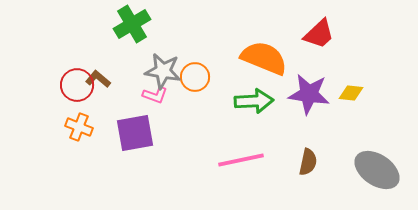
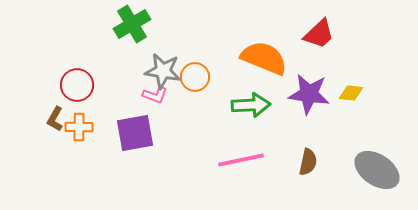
brown L-shape: moved 43 px left, 40 px down; rotated 100 degrees counterclockwise
green arrow: moved 3 px left, 4 px down
orange cross: rotated 20 degrees counterclockwise
